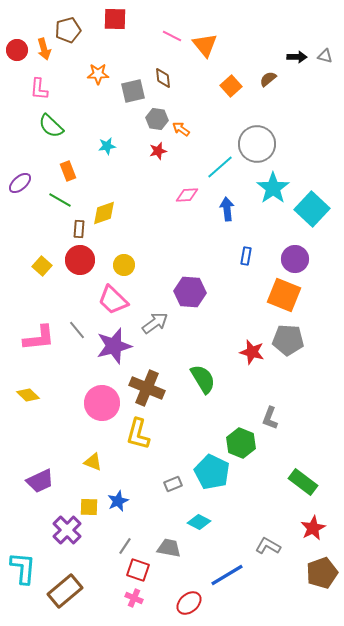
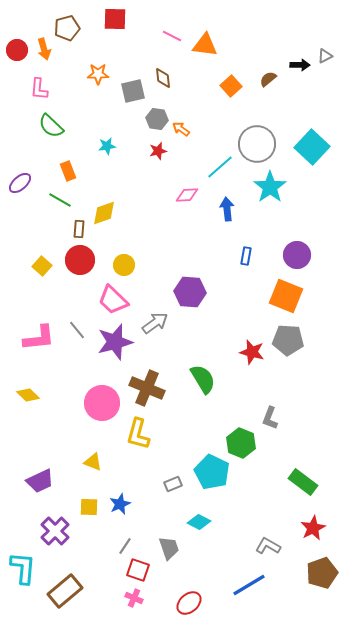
brown pentagon at (68, 30): moved 1 px left, 2 px up
orange triangle at (205, 45): rotated 44 degrees counterclockwise
gray triangle at (325, 56): rotated 42 degrees counterclockwise
black arrow at (297, 57): moved 3 px right, 8 px down
cyan star at (273, 188): moved 3 px left, 1 px up
cyan square at (312, 209): moved 62 px up
purple circle at (295, 259): moved 2 px right, 4 px up
orange square at (284, 295): moved 2 px right, 1 px down
purple star at (114, 346): moved 1 px right, 4 px up
blue star at (118, 501): moved 2 px right, 3 px down
purple cross at (67, 530): moved 12 px left, 1 px down
gray trapezoid at (169, 548): rotated 60 degrees clockwise
blue line at (227, 575): moved 22 px right, 10 px down
